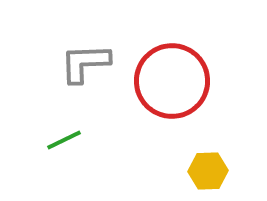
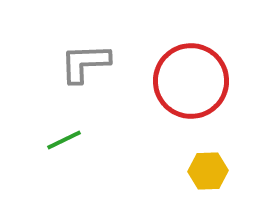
red circle: moved 19 px right
